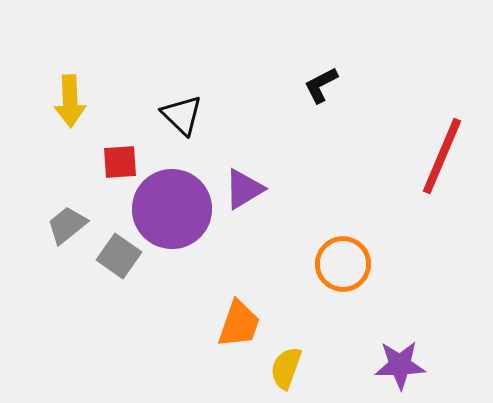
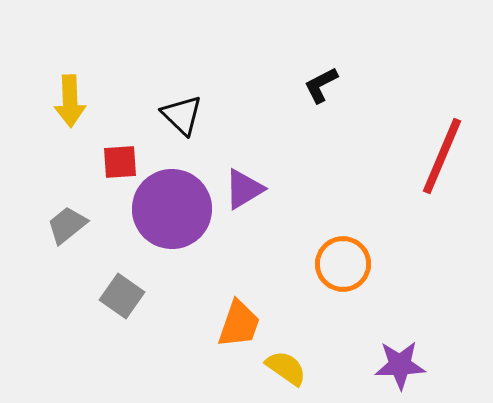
gray square: moved 3 px right, 40 px down
yellow semicircle: rotated 105 degrees clockwise
